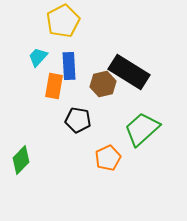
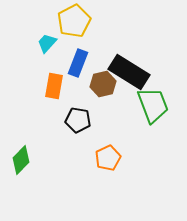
yellow pentagon: moved 11 px right
cyan trapezoid: moved 9 px right, 14 px up
blue rectangle: moved 9 px right, 3 px up; rotated 24 degrees clockwise
green trapezoid: moved 11 px right, 24 px up; rotated 111 degrees clockwise
